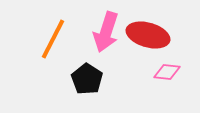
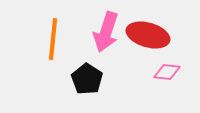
orange line: rotated 21 degrees counterclockwise
